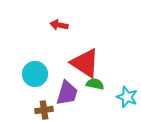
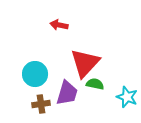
red triangle: rotated 40 degrees clockwise
brown cross: moved 3 px left, 6 px up
